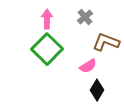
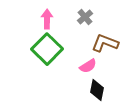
brown L-shape: moved 1 px left, 1 px down
black diamond: rotated 20 degrees counterclockwise
